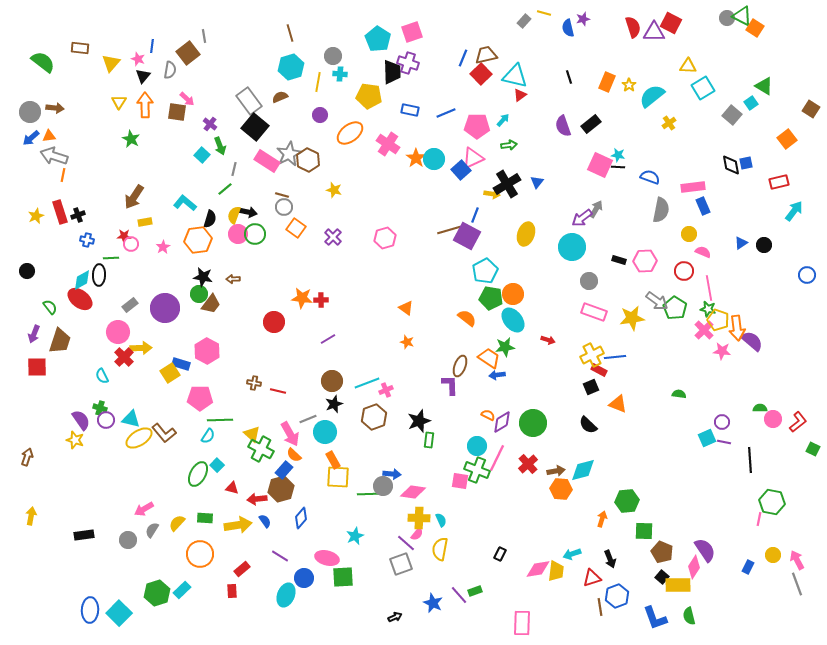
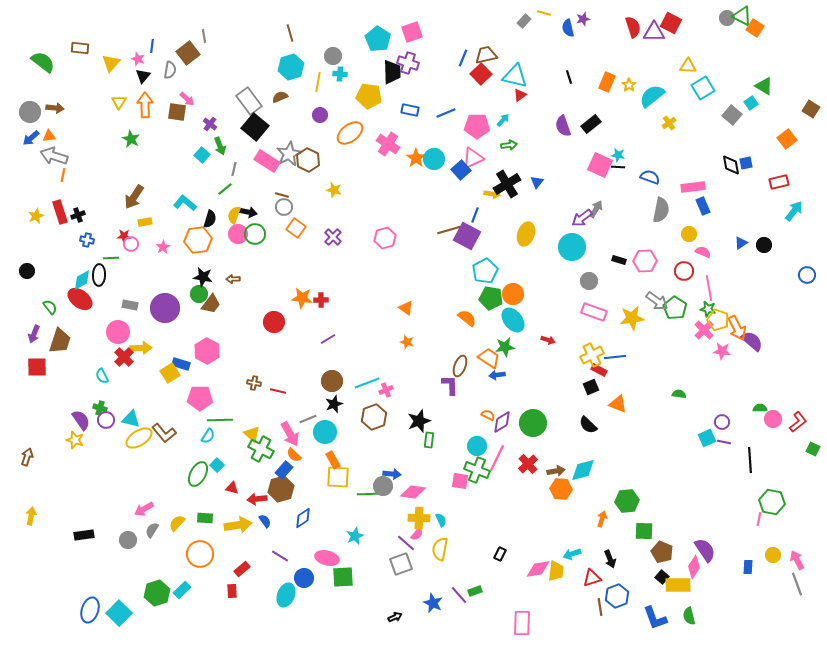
gray rectangle at (130, 305): rotated 49 degrees clockwise
orange arrow at (737, 328): rotated 20 degrees counterclockwise
blue diamond at (301, 518): moved 2 px right; rotated 15 degrees clockwise
blue rectangle at (748, 567): rotated 24 degrees counterclockwise
blue ellipse at (90, 610): rotated 15 degrees clockwise
